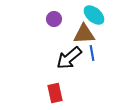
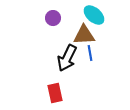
purple circle: moved 1 px left, 1 px up
brown triangle: moved 1 px down
blue line: moved 2 px left
black arrow: moved 2 px left; rotated 24 degrees counterclockwise
